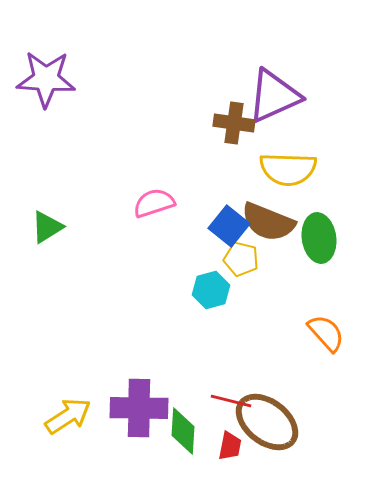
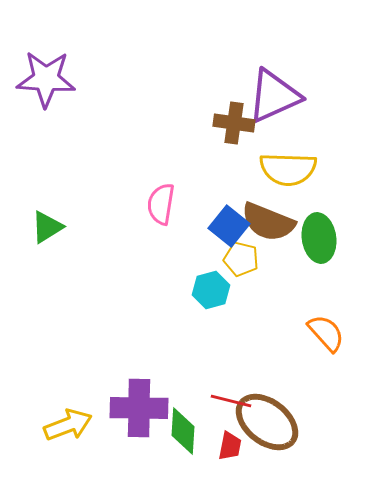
pink semicircle: moved 7 px right, 1 px down; rotated 63 degrees counterclockwise
yellow arrow: moved 9 px down; rotated 12 degrees clockwise
